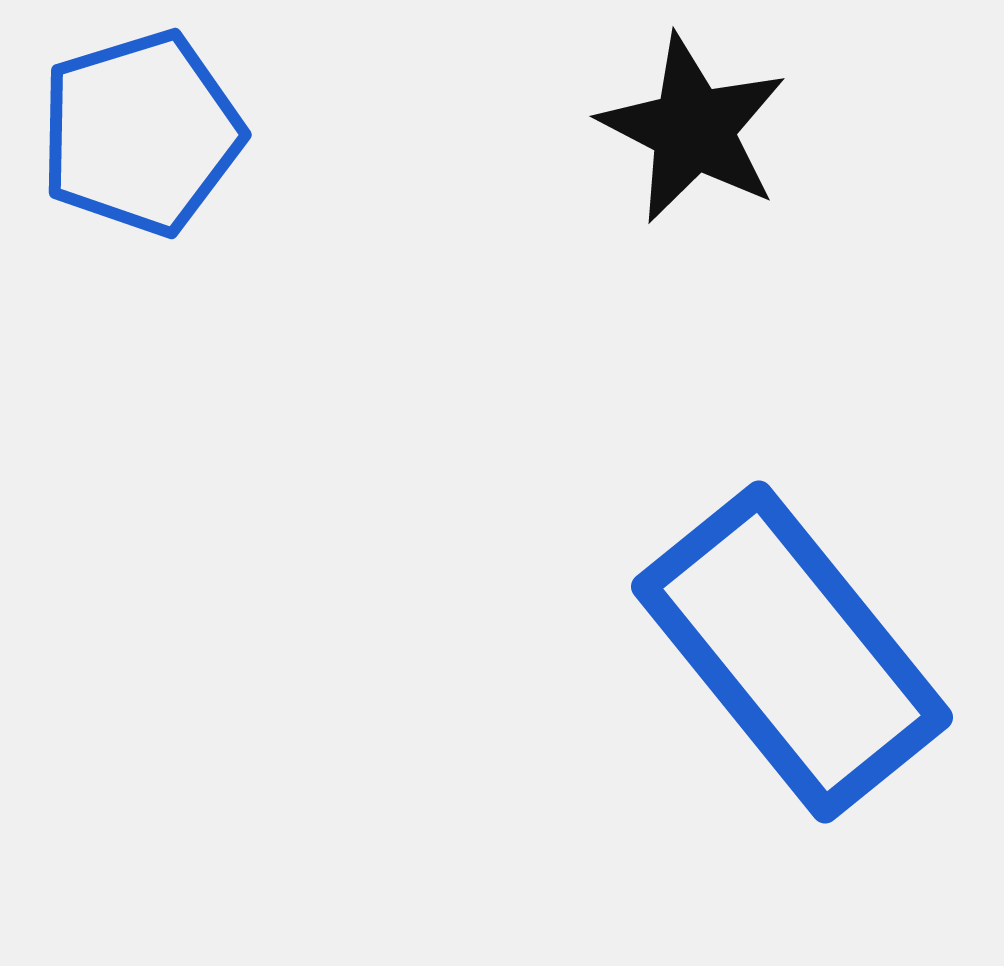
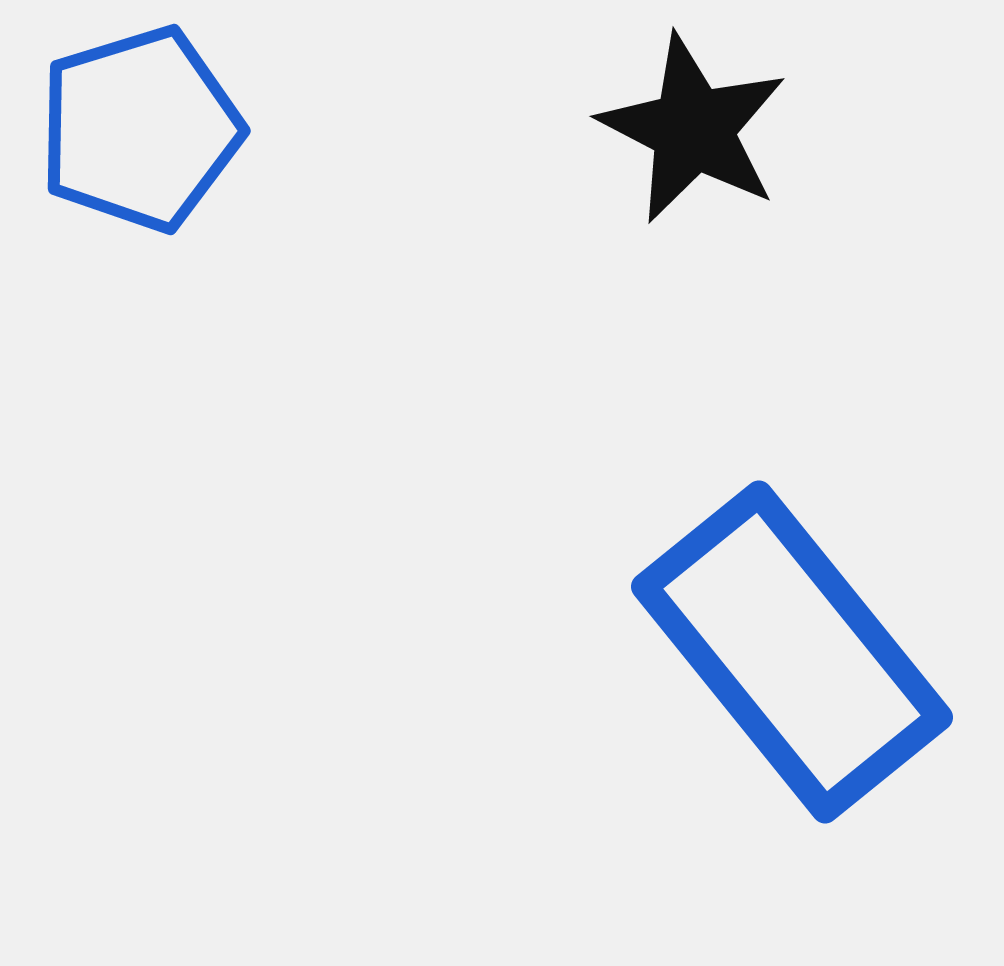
blue pentagon: moved 1 px left, 4 px up
